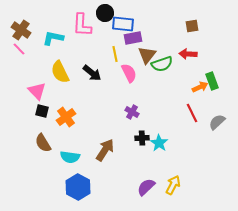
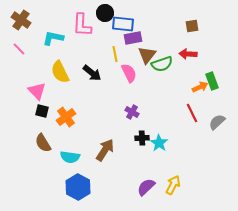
brown cross: moved 10 px up
